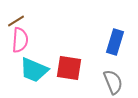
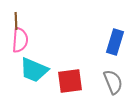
brown line: rotated 60 degrees counterclockwise
red square: moved 1 px right, 13 px down; rotated 16 degrees counterclockwise
